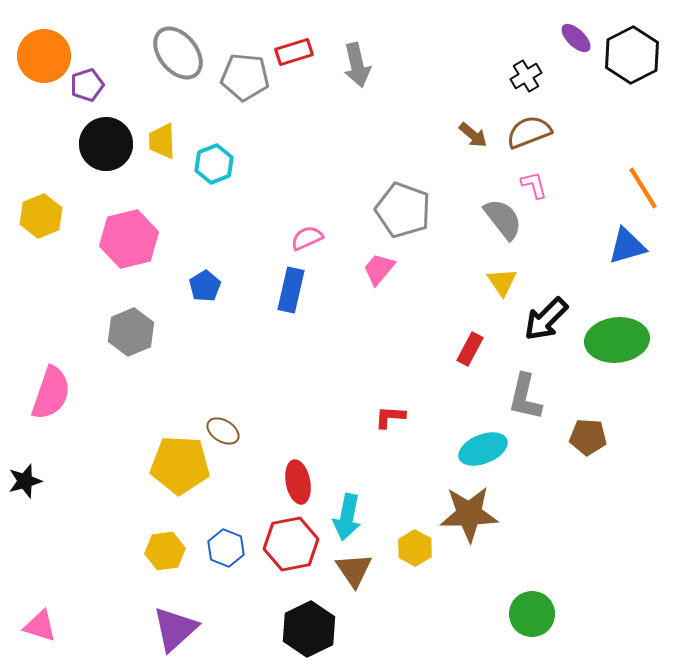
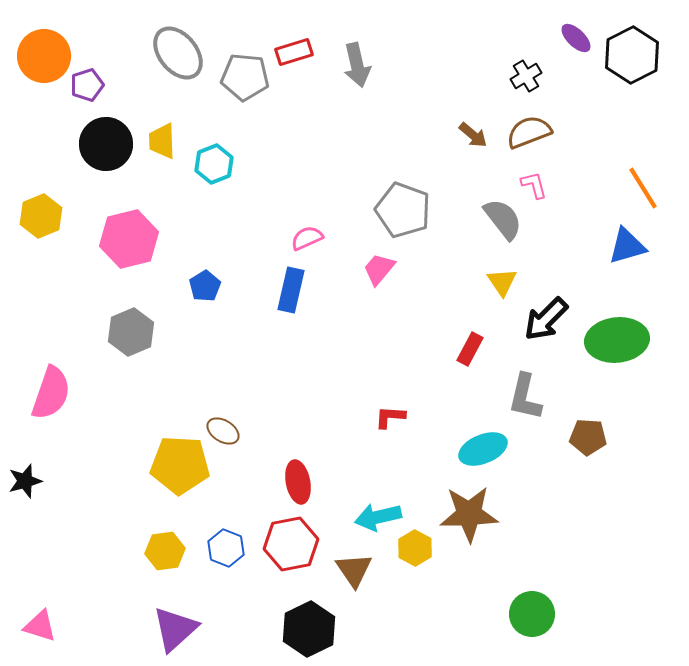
cyan arrow at (347, 517): moved 31 px right; rotated 66 degrees clockwise
